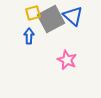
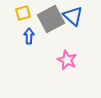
yellow square: moved 10 px left
